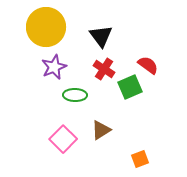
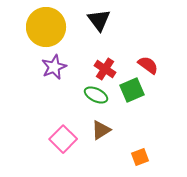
black triangle: moved 2 px left, 16 px up
red cross: moved 1 px right
green square: moved 2 px right, 3 px down
green ellipse: moved 21 px right; rotated 25 degrees clockwise
orange square: moved 2 px up
